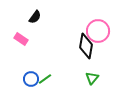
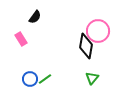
pink rectangle: rotated 24 degrees clockwise
blue circle: moved 1 px left
